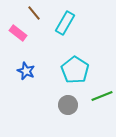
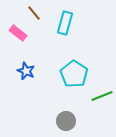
cyan rectangle: rotated 15 degrees counterclockwise
cyan pentagon: moved 1 px left, 4 px down
gray circle: moved 2 px left, 16 px down
